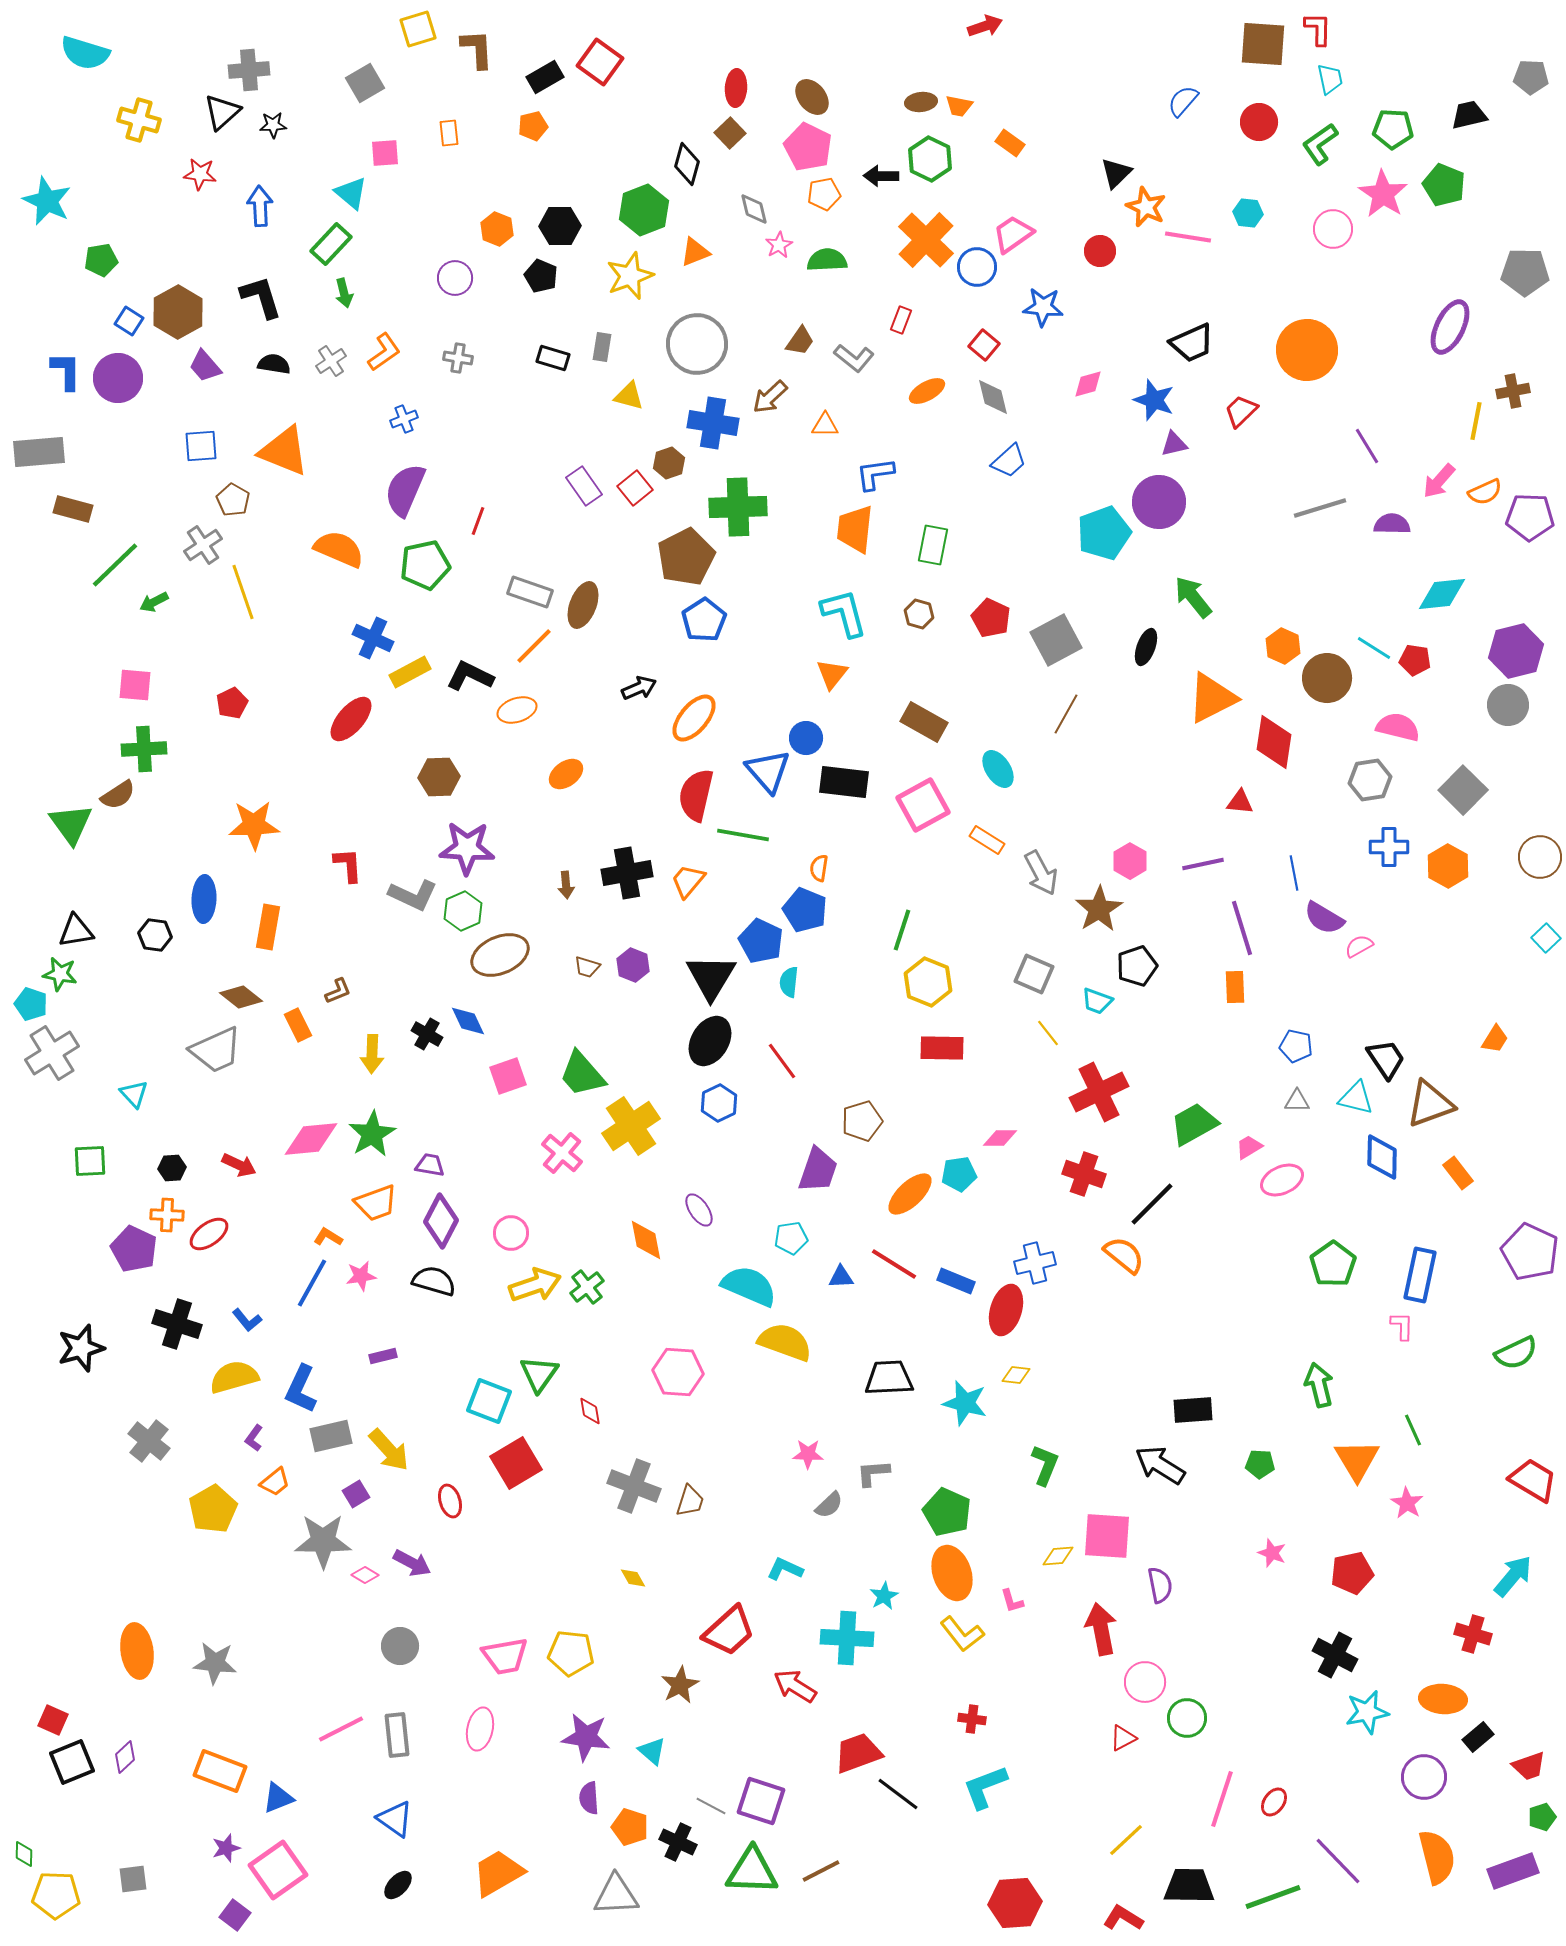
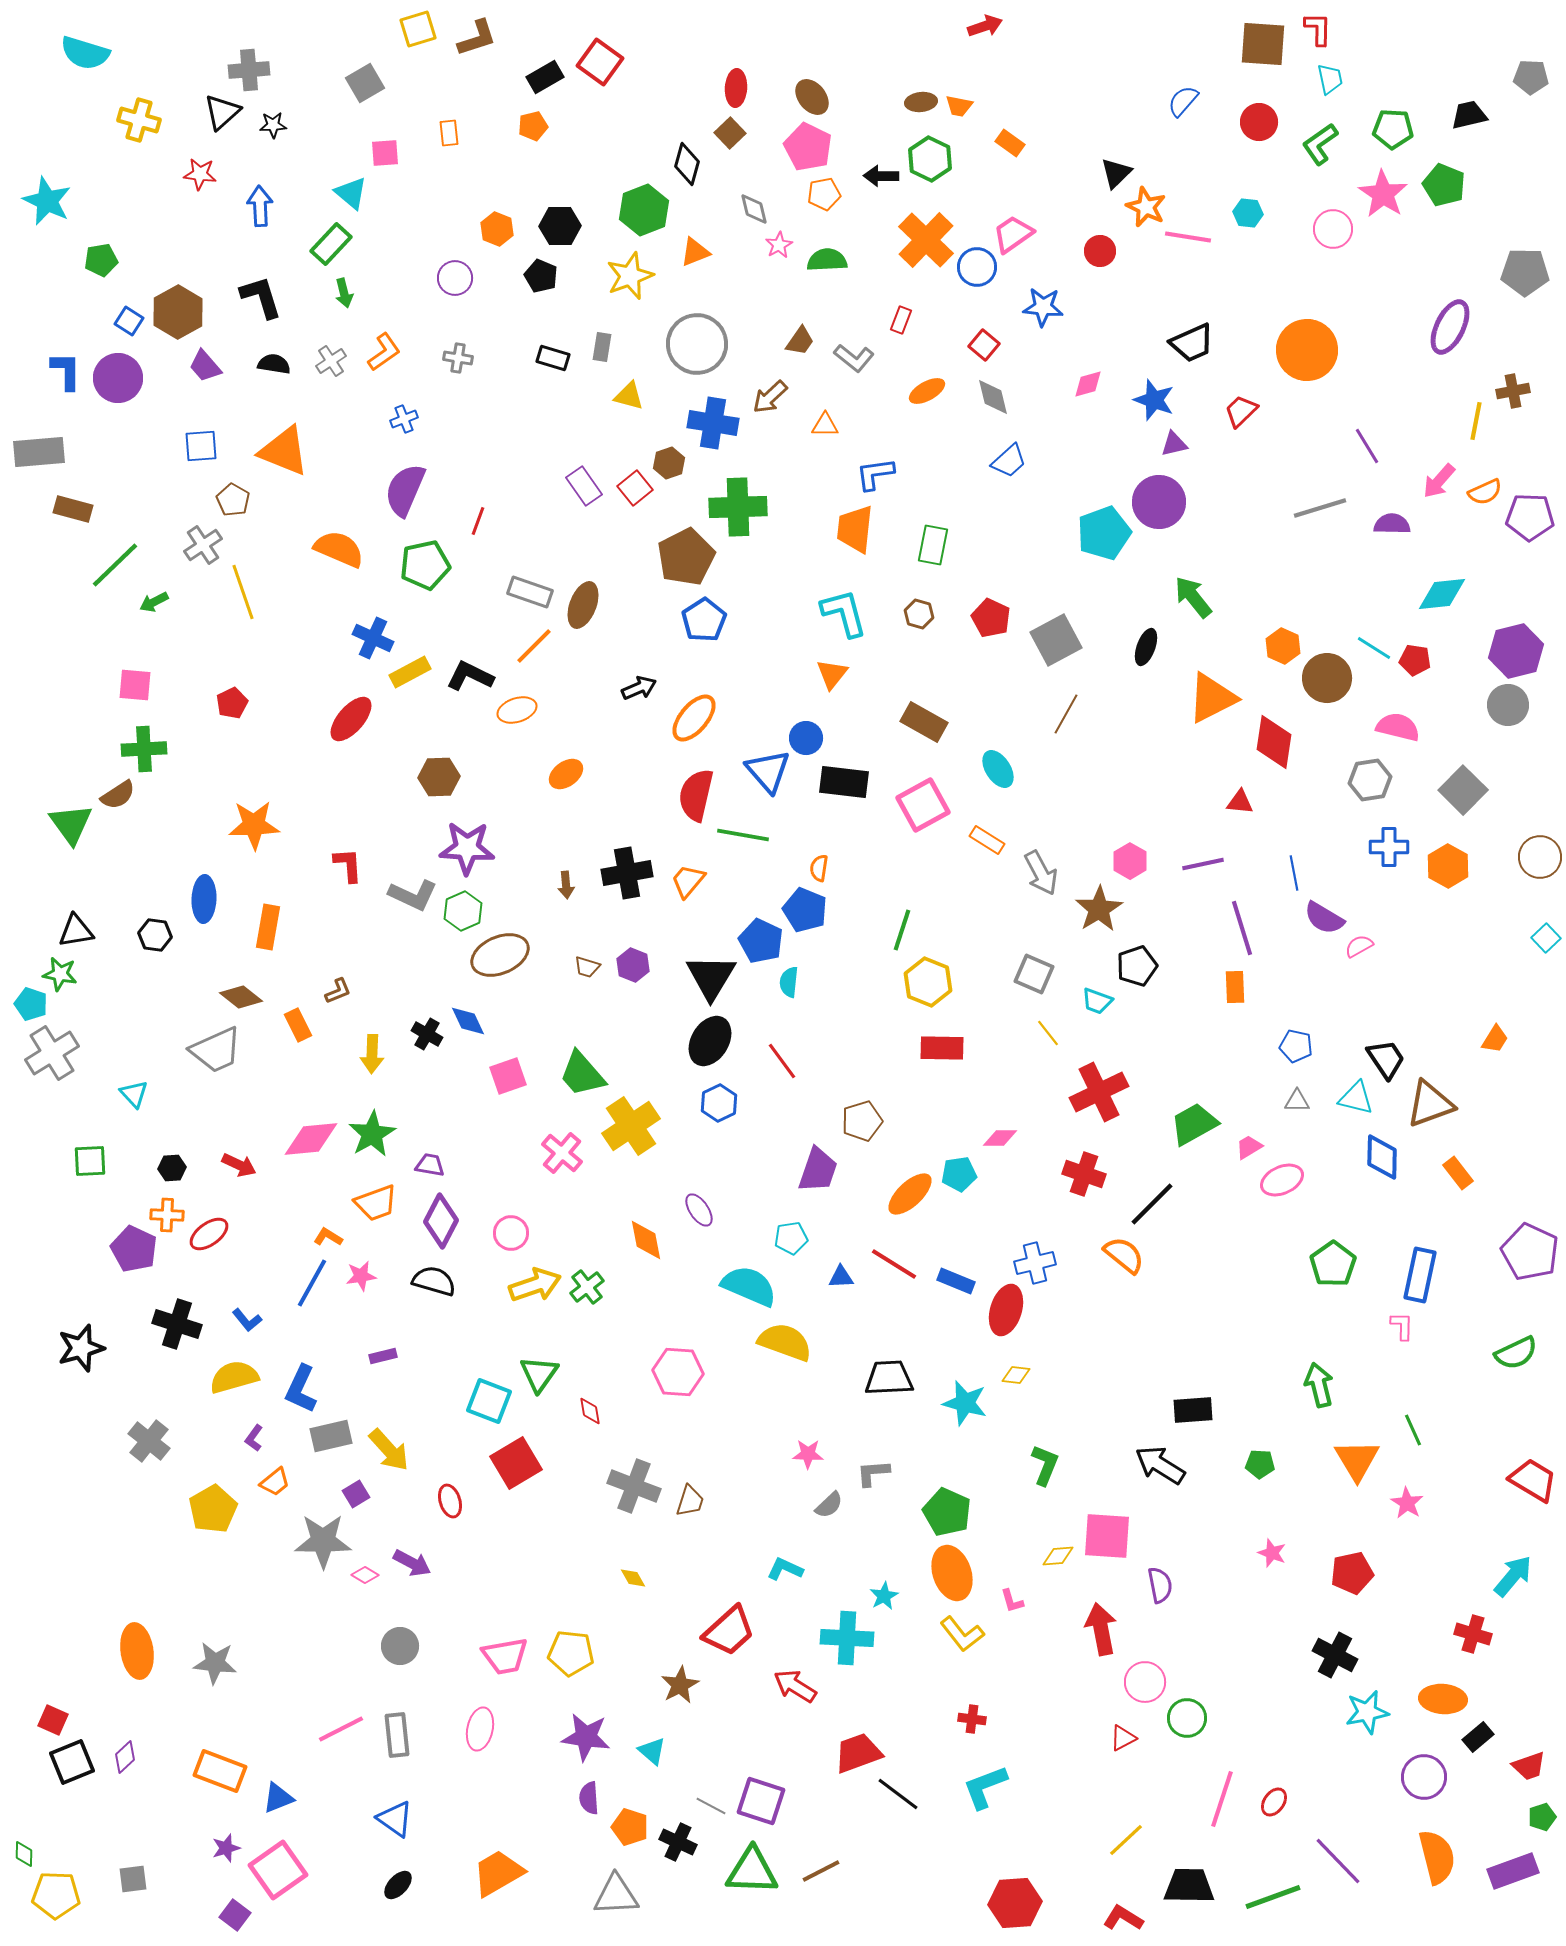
brown L-shape at (477, 49): moved 11 px up; rotated 75 degrees clockwise
